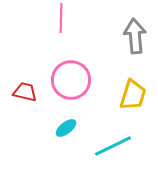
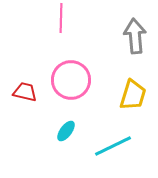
cyan ellipse: moved 3 px down; rotated 15 degrees counterclockwise
